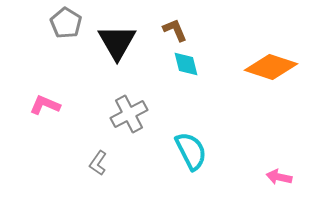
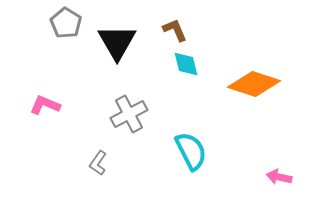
orange diamond: moved 17 px left, 17 px down
